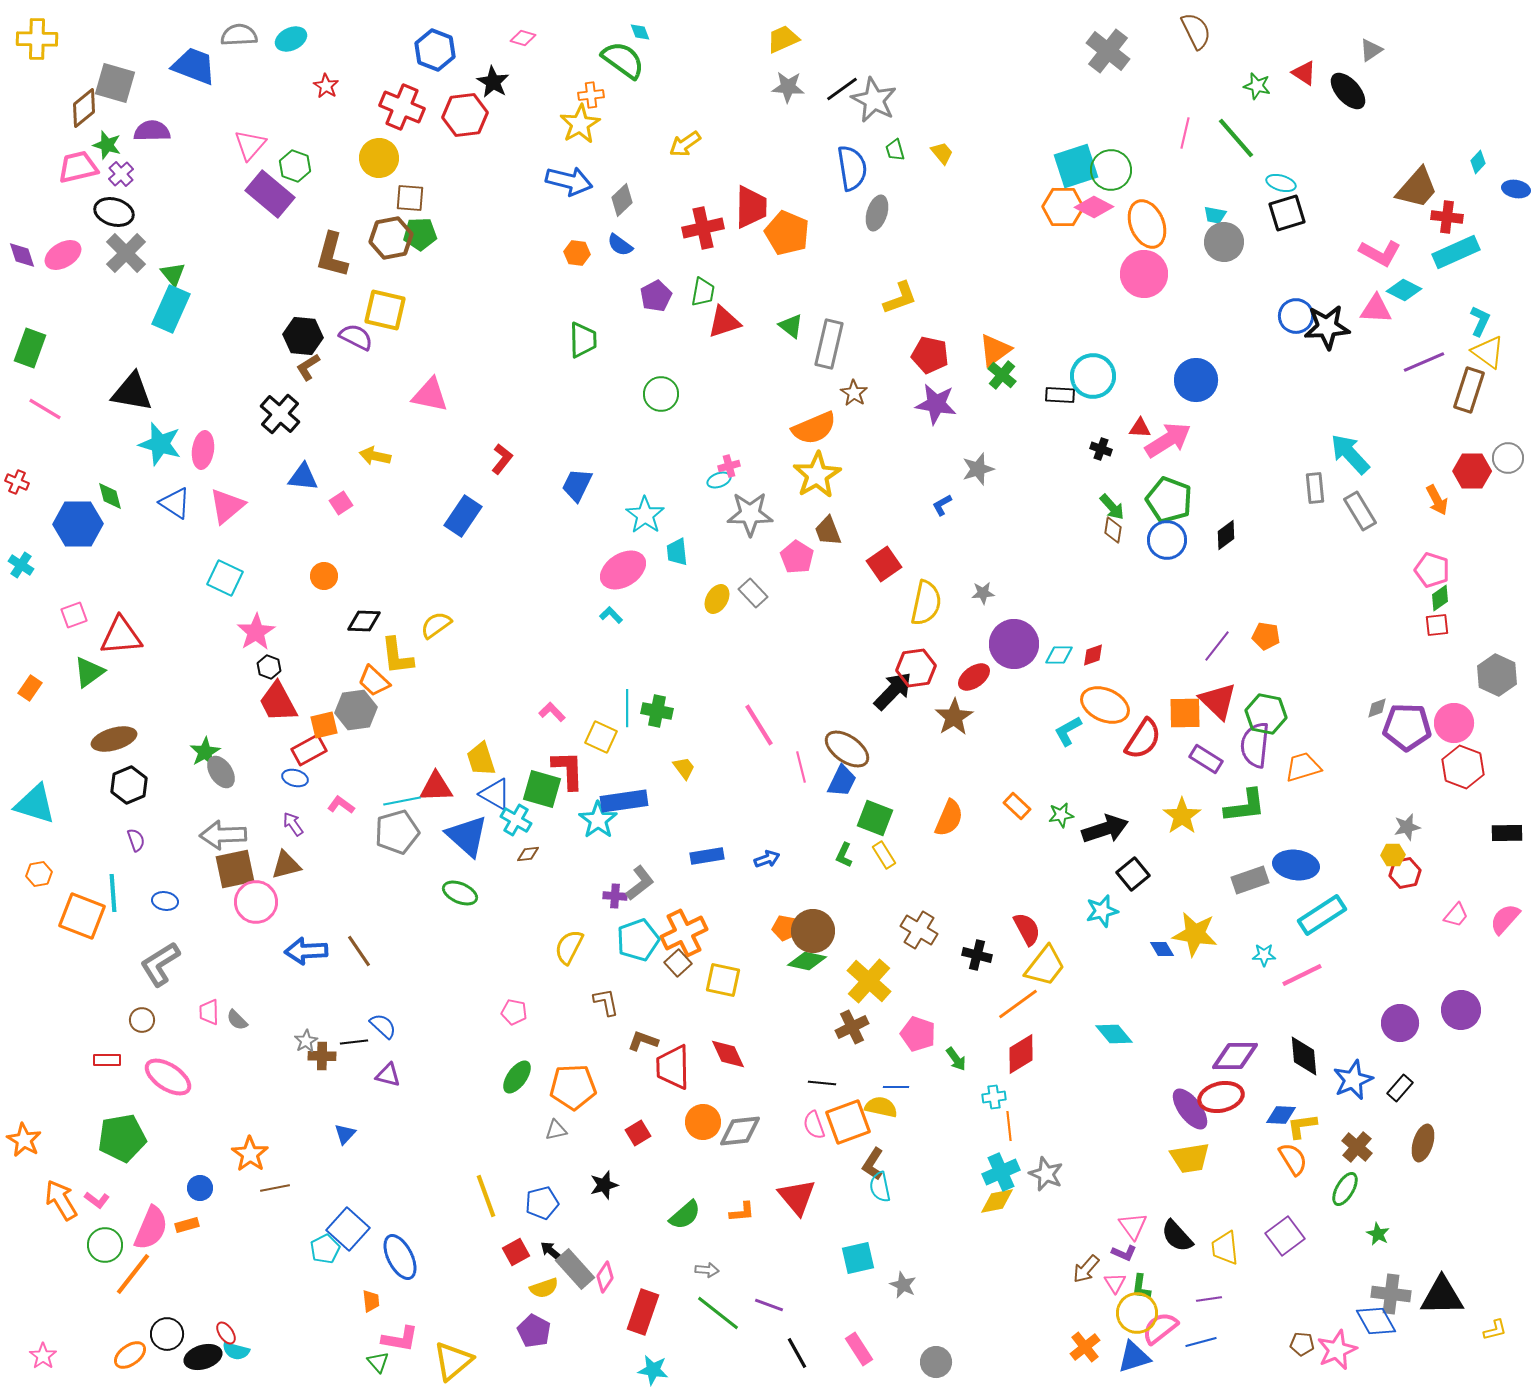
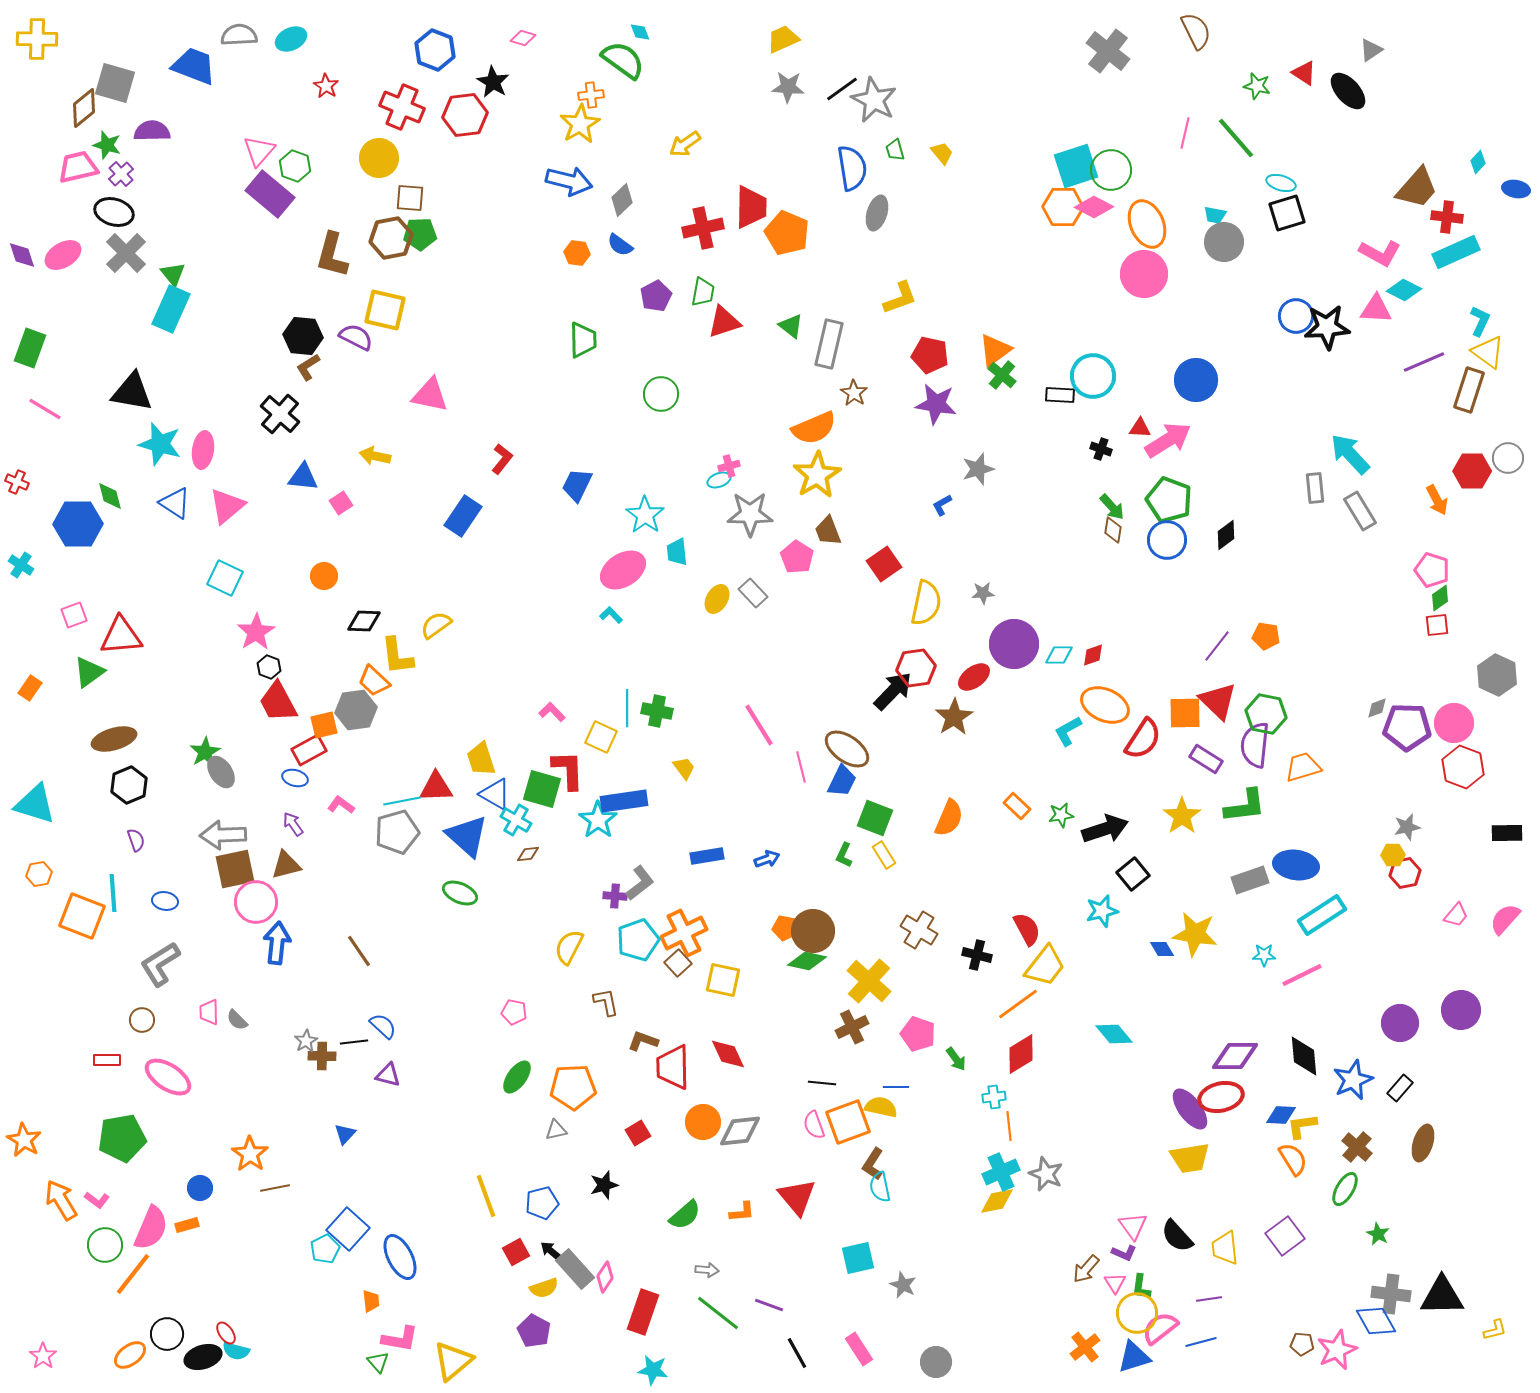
pink triangle at (250, 145): moved 9 px right, 6 px down
blue arrow at (306, 951): moved 29 px left, 8 px up; rotated 99 degrees clockwise
